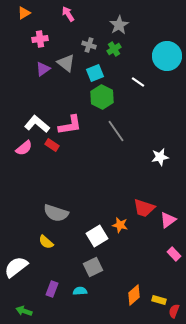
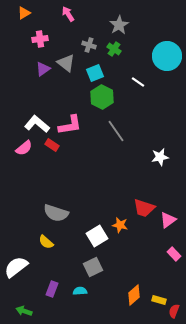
green cross: rotated 24 degrees counterclockwise
